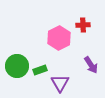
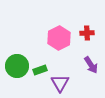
red cross: moved 4 px right, 8 px down
